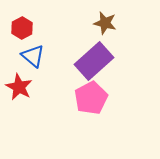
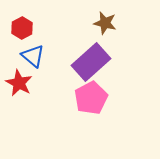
purple rectangle: moved 3 px left, 1 px down
red star: moved 4 px up
